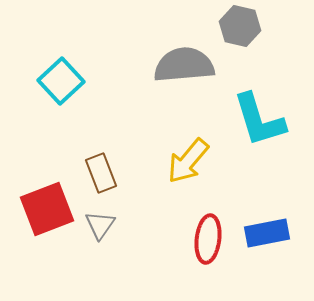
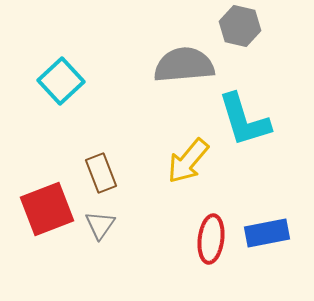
cyan L-shape: moved 15 px left
red ellipse: moved 3 px right
